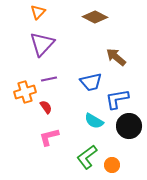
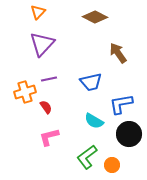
brown arrow: moved 2 px right, 4 px up; rotated 15 degrees clockwise
blue L-shape: moved 4 px right, 5 px down
black circle: moved 8 px down
